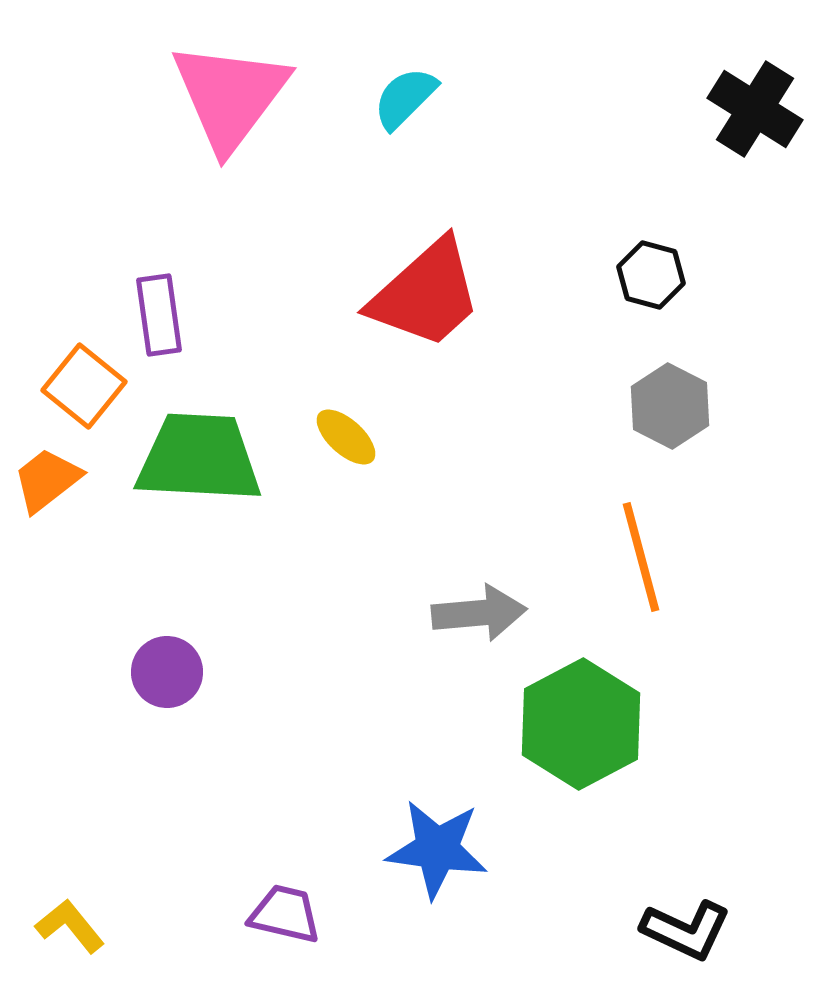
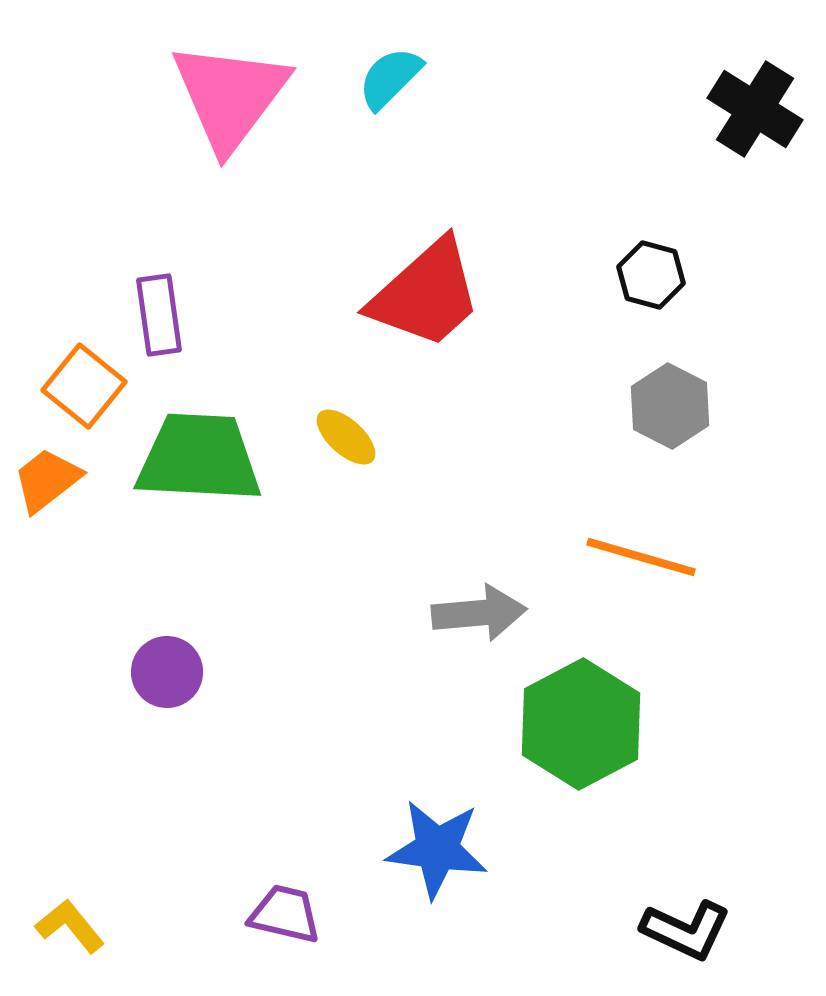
cyan semicircle: moved 15 px left, 20 px up
orange line: rotated 59 degrees counterclockwise
